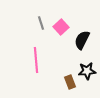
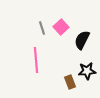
gray line: moved 1 px right, 5 px down
